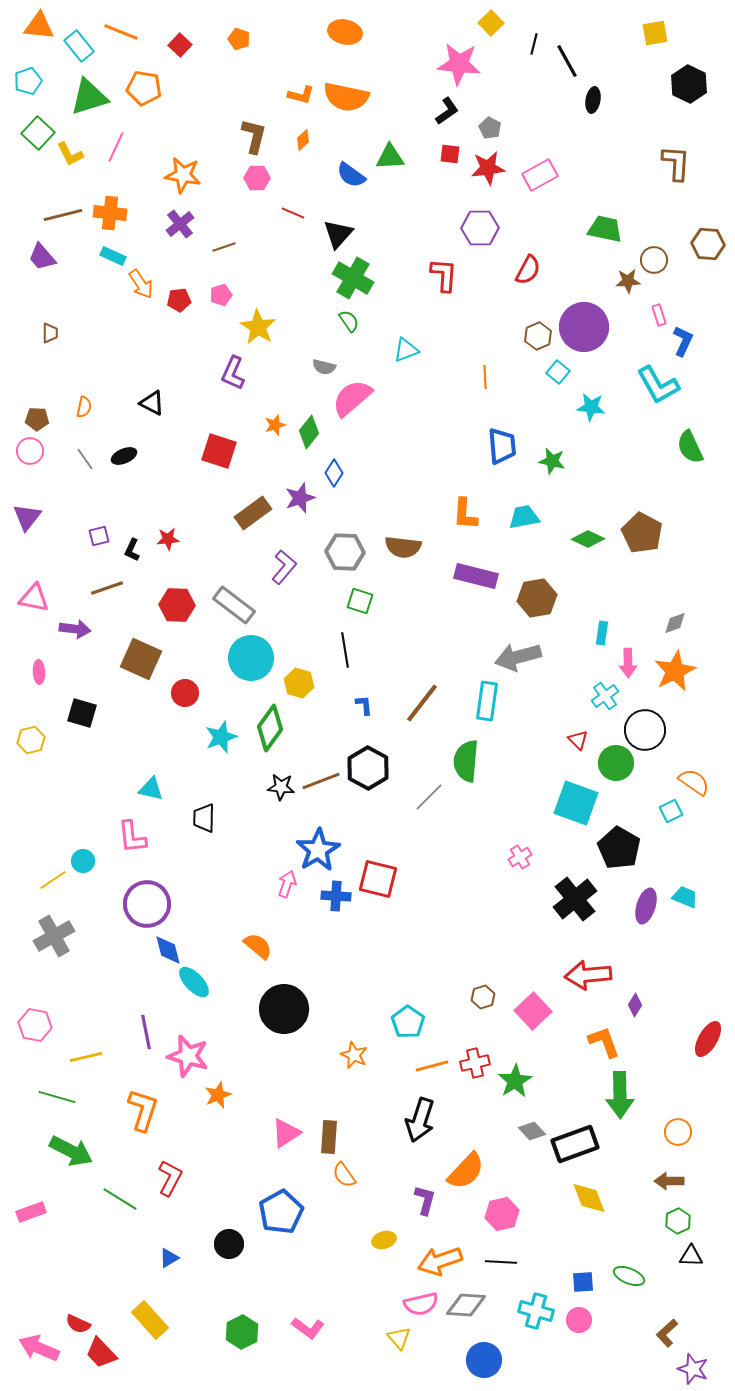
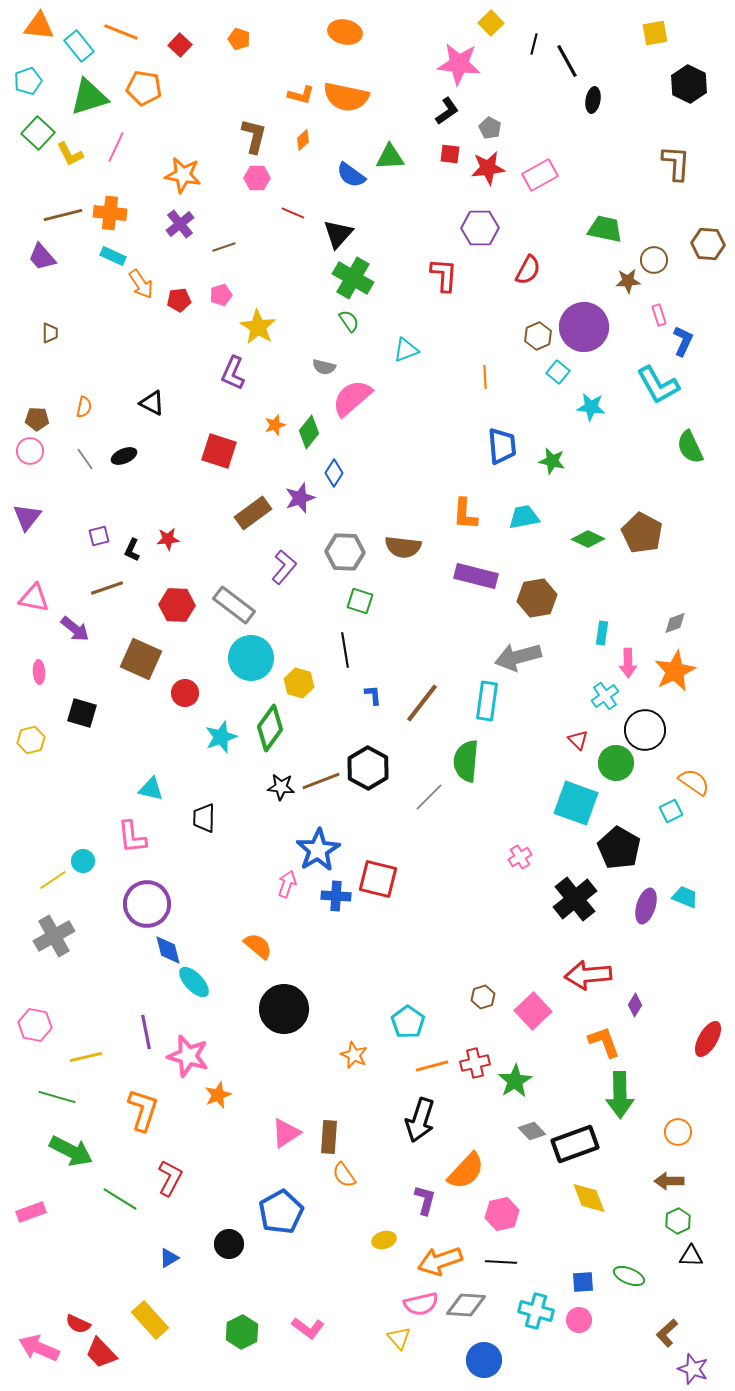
purple arrow at (75, 629): rotated 32 degrees clockwise
blue L-shape at (364, 705): moved 9 px right, 10 px up
